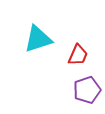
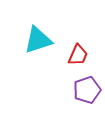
cyan triangle: moved 1 px down
